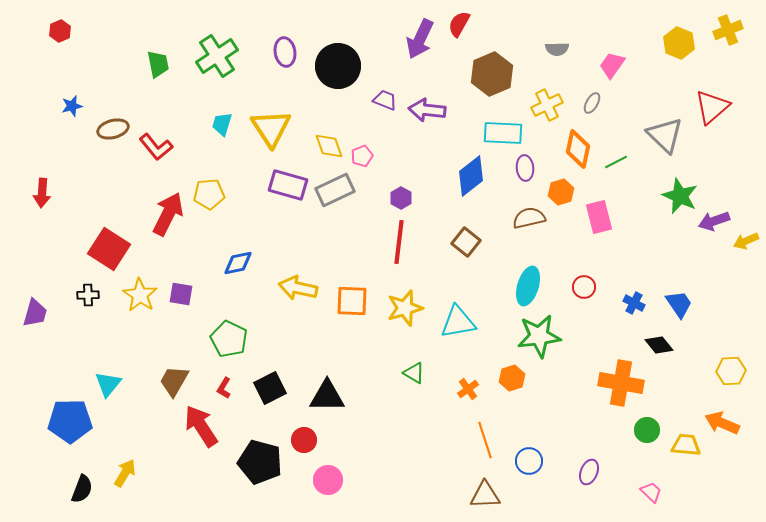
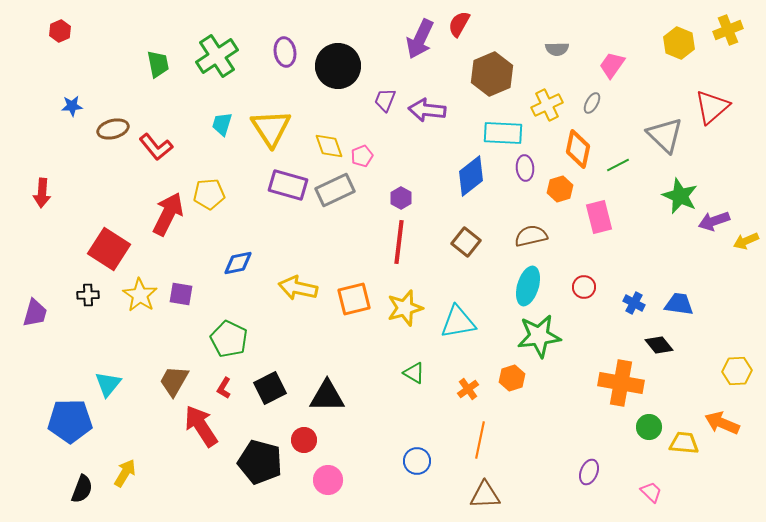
purple trapezoid at (385, 100): rotated 90 degrees counterclockwise
blue star at (72, 106): rotated 10 degrees clockwise
green line at (616, 162): moved 2 px right, 3 px down
orange hexagon at (561, 192): moved 1 px left, 3 px up
brown semicircle at (529, 218): moved 2 px right, 18 px down
orange square at (352, 301): moved 2 px right, 2 px up; rotated 16 degrees counterclockwise
blue trapezoid at (679, 304): rotated 48 degrees counterclockwise
yellow hexagon at (731, 371): moved 6 px right
green circle at (647, 430): moved 2 px right, 3 px up
orange line at (485, 440): moved 5 px left; rotated 30 degrees clockwise
yellow trapezoid at (686, 445): moved 2 px left, 2 px up
blue circle at (529, 461): moved 112 px left
